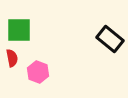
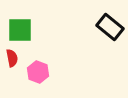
green square: moved 1 px right
black rectangle: moved 12 px up
